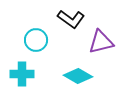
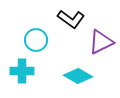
purple triangle: rotated 12 degrees counterclockwise
cyan cross: moved 3 px up
